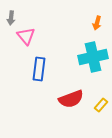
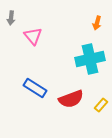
pink triangle: moved 7 px right
cyan cross: moved 3 px left, 2 px down
blue rectangle: moved 4 px left, 19 px down; rotated 65 degrees counterclockwise
